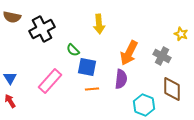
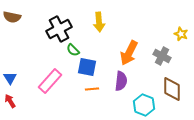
yellow arrow: moved 2 px up
black cross: moved 17 px right
purple semicircle: moved 2 px down
